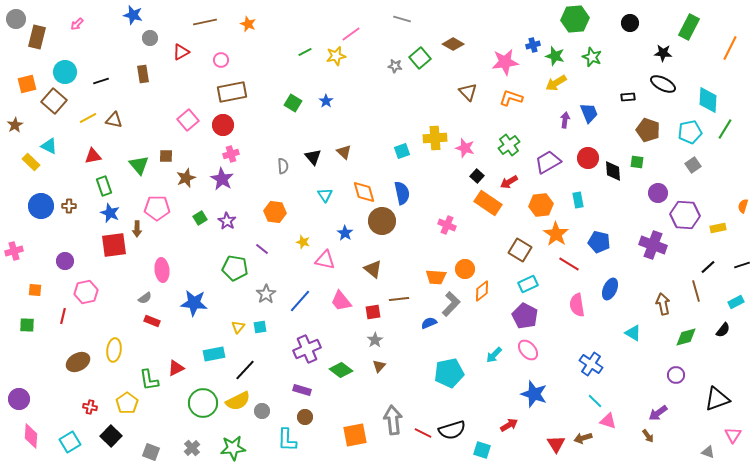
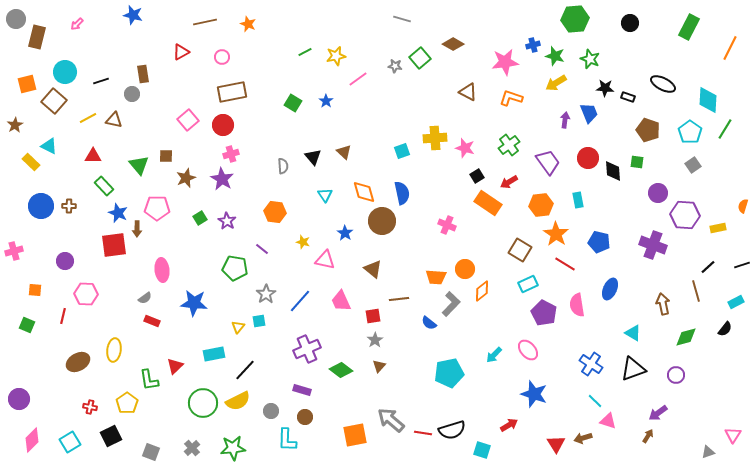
pink line at (351, 34): moved 7 px right, 45 px down
gray circle at (150, 38): moved 18 px left, 56 px down
black star at (663, 53): moved 58 px left, 35 px down
green star at (592, 57): moved 2 px left, 2 px down
pink circle at (221, 60): moved 1 px right, 3 px up
brown triangle at (468, 92): rotated 18 degrees counterclockwise
black rectangle at (628, 97): rotated 24 degrees clockwise
cyan pentagon at (690, 132): rotated 25 degrees counterclockwise
red triangle at (93, 156): rotated 12 degrees clockwise
purple trapezoid at (548, 162): rotated 84 degrees clockwise
black square at (477, 176): rotated 16 degrees clockwise
green rectangle at (104, 186): rotated 24 degrees counterclockwise
blue star at (110, 213): moved 8 px right
red line at (569, 264): moved 4 px left
pink hexagon at (86, 292): moved 2 px down; rotated 15 degrees clockwise
pink trapezoid at (341, 301): rotated 15 degrees clockwise
red square at (373, 312): moved 4 px down
purple pentagon at (525, 316): moved 19 px right, 3 px up
blue semicircle at (429, 323): rotated 119 degrees counterclockwise
green square at (27, 325): rotated 21 degrees clockwise
cyan square at (260, 327): moved 1 px left, 6 px up
black semicircle at (723, 330): moved 2 px right, 1 px up
red triangle at (176, 368): moved 1 px left, 2 px up; rotated 18 degrees counterclockwise
black triangle at (717, 399): moved 84 px left, 30 px up
gray circle at (262, 411): moved 9 px right
gray arrow at (393, 420): moved 2 px left; rotated 44 degrees counterclockwise
red line at (423, 433): rotated 18 degrees counterclockwise
pink diamond at (31, 436): moved 1 px right, 4 px down; rotated 40 degrees clockwise
black square at (111, 436): rotated 20 degrees clockwise
brown arrow at (648, 436): rotated 112 degrees counterclockwise
gray triangle at (708, 452): rotated 40 degrees counterclockwise
